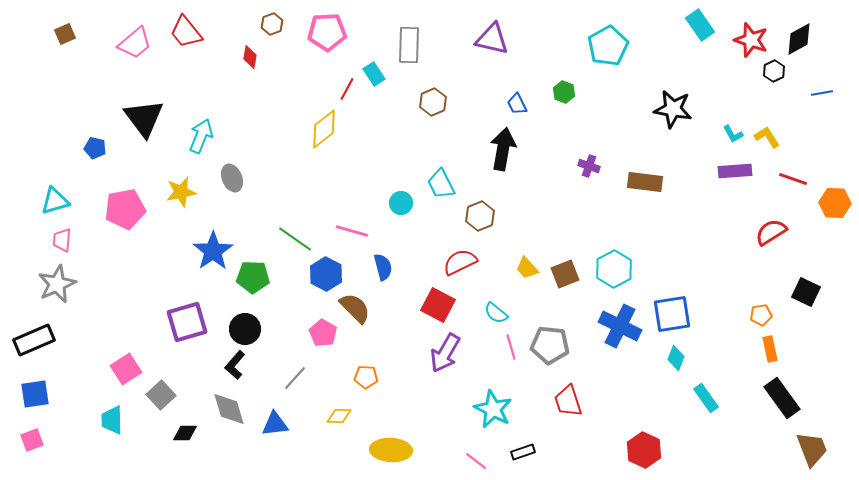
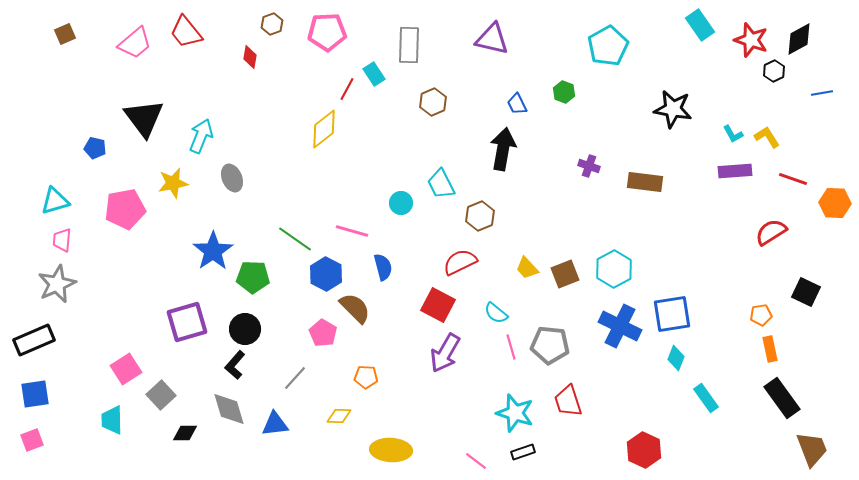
yellow star at (181, 192): moved 8 px left, 9 px up
cyan star at (493, 409): moved 22 px right, 4 px down; rotated 9 degrees counterclockwise
